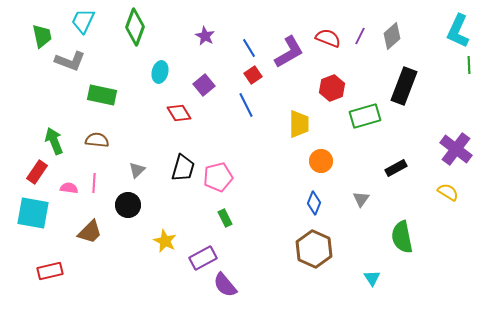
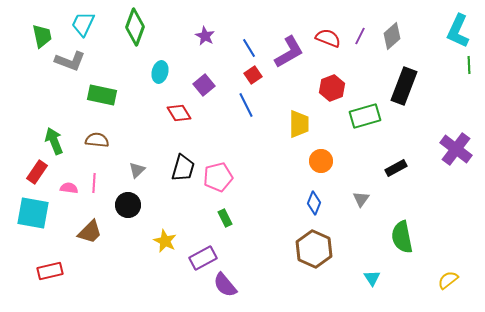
cyan trapezoid at (83, 21): moved 3 px down
yellow semicircle at (448, 192): moved 88 px down; rotated 70 degrees counterclockwise
